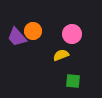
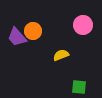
pink circle: moved 11 px right, 9 px up
green square: moved 6 px right, 6 px down
